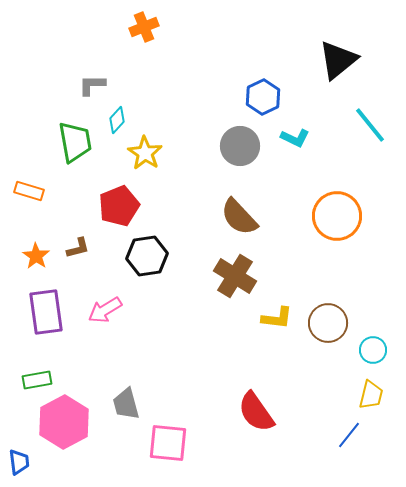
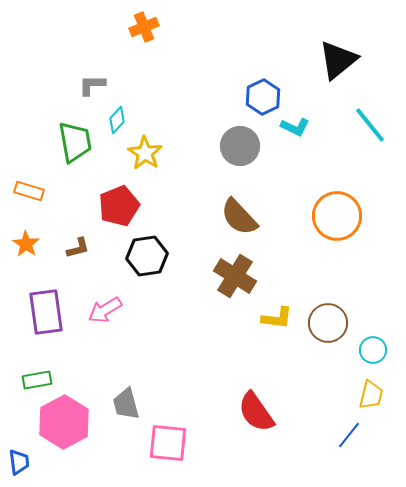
cyan L-shape: moved 11 px up
orange star: moved 10 px left, 12 px up
